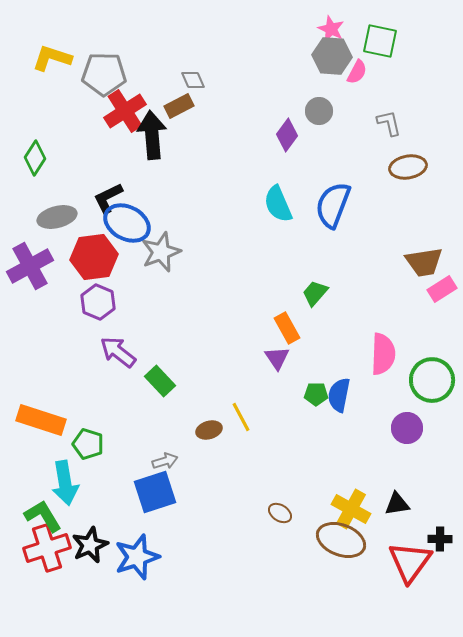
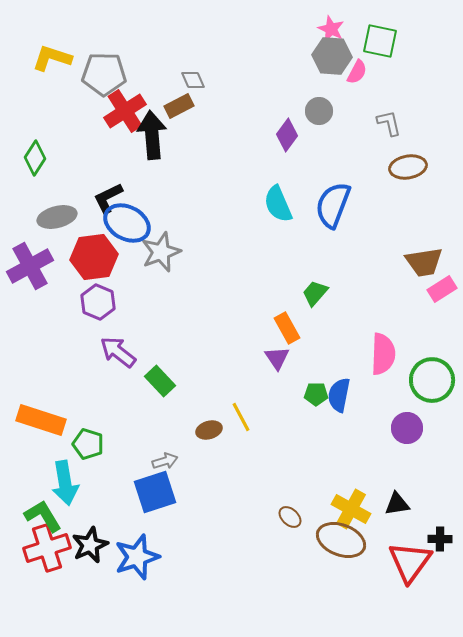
brown ellipse at (280, 513): moved 10 px right, 4 px down; rotated 10 degrees clockwise
